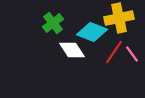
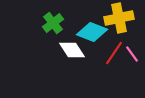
red line: moved 1 px down
